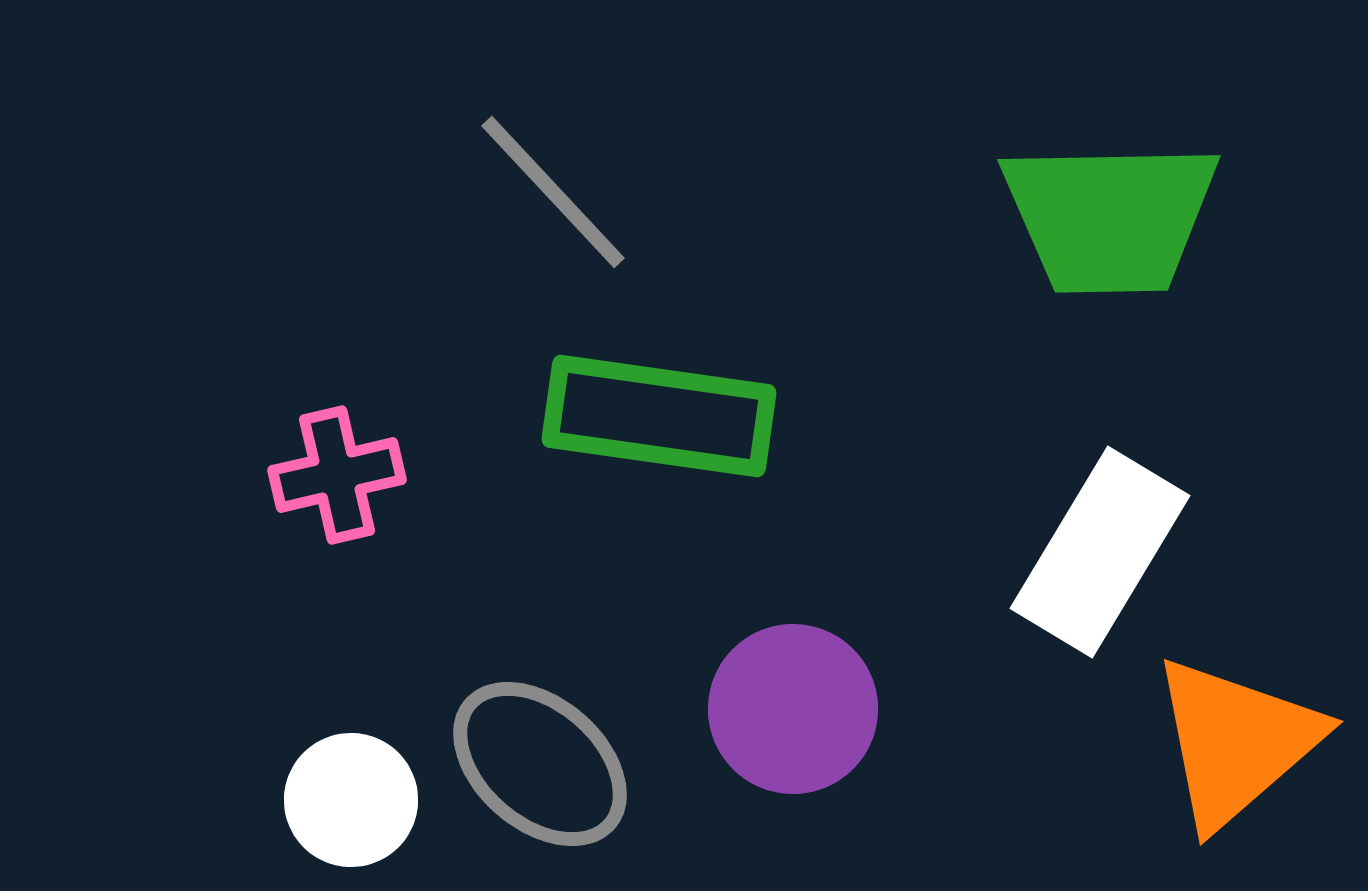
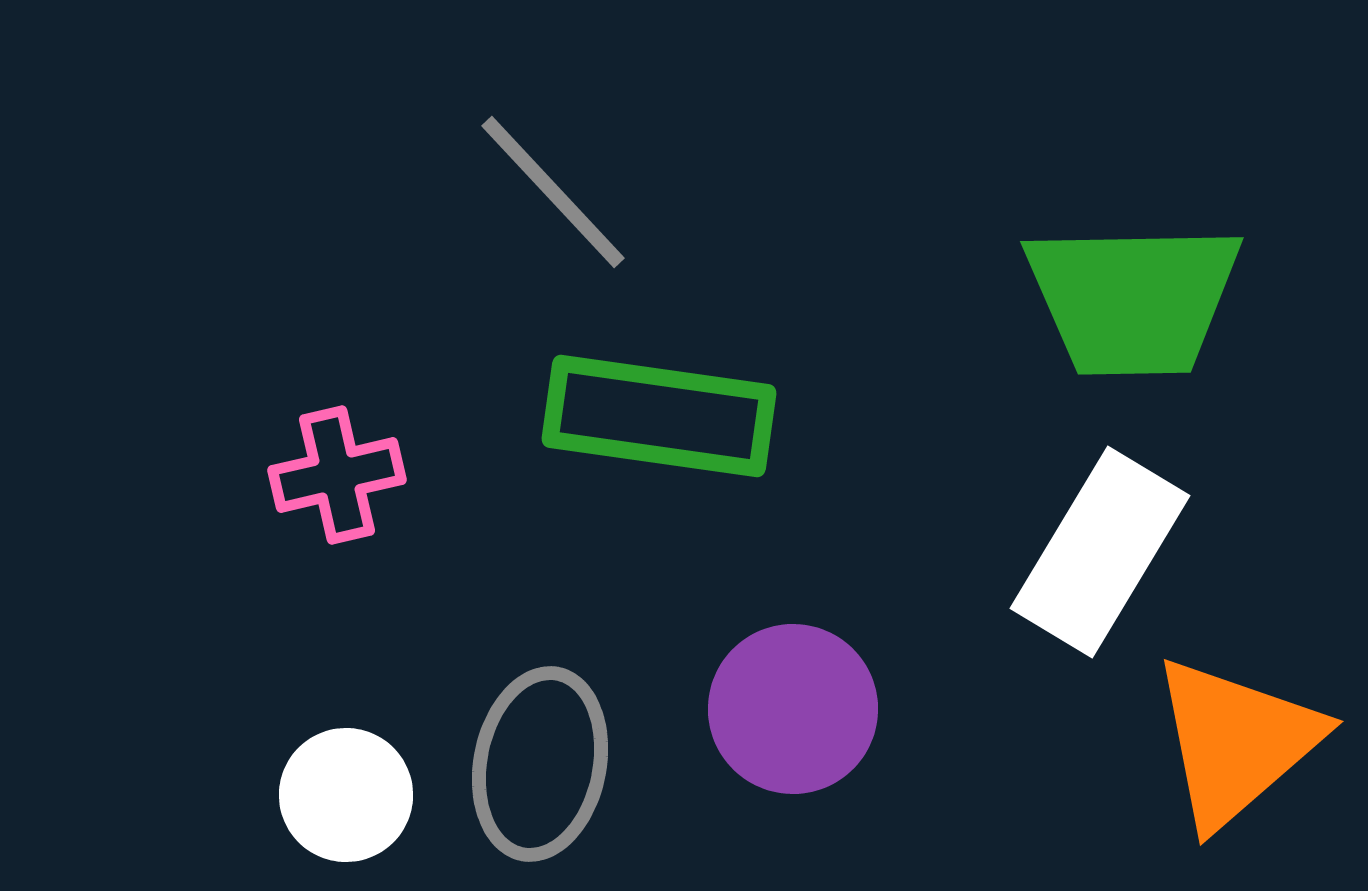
green trapezoid: moved 23 px right, 82 px down
gray ellipse: rotated 60 degrees clockwise
white circle: moved 5 px left, 5 px up
